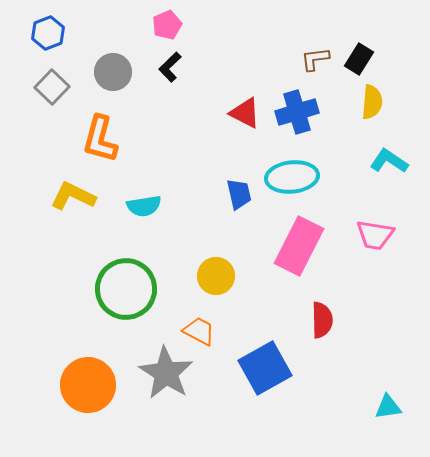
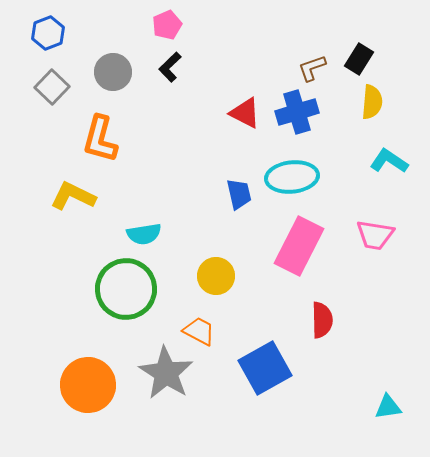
brown L-shape: moved 3 px left, 9 px down; rotated 12 degrees counterclockwise
cyan semicircle: moved 28 px down
